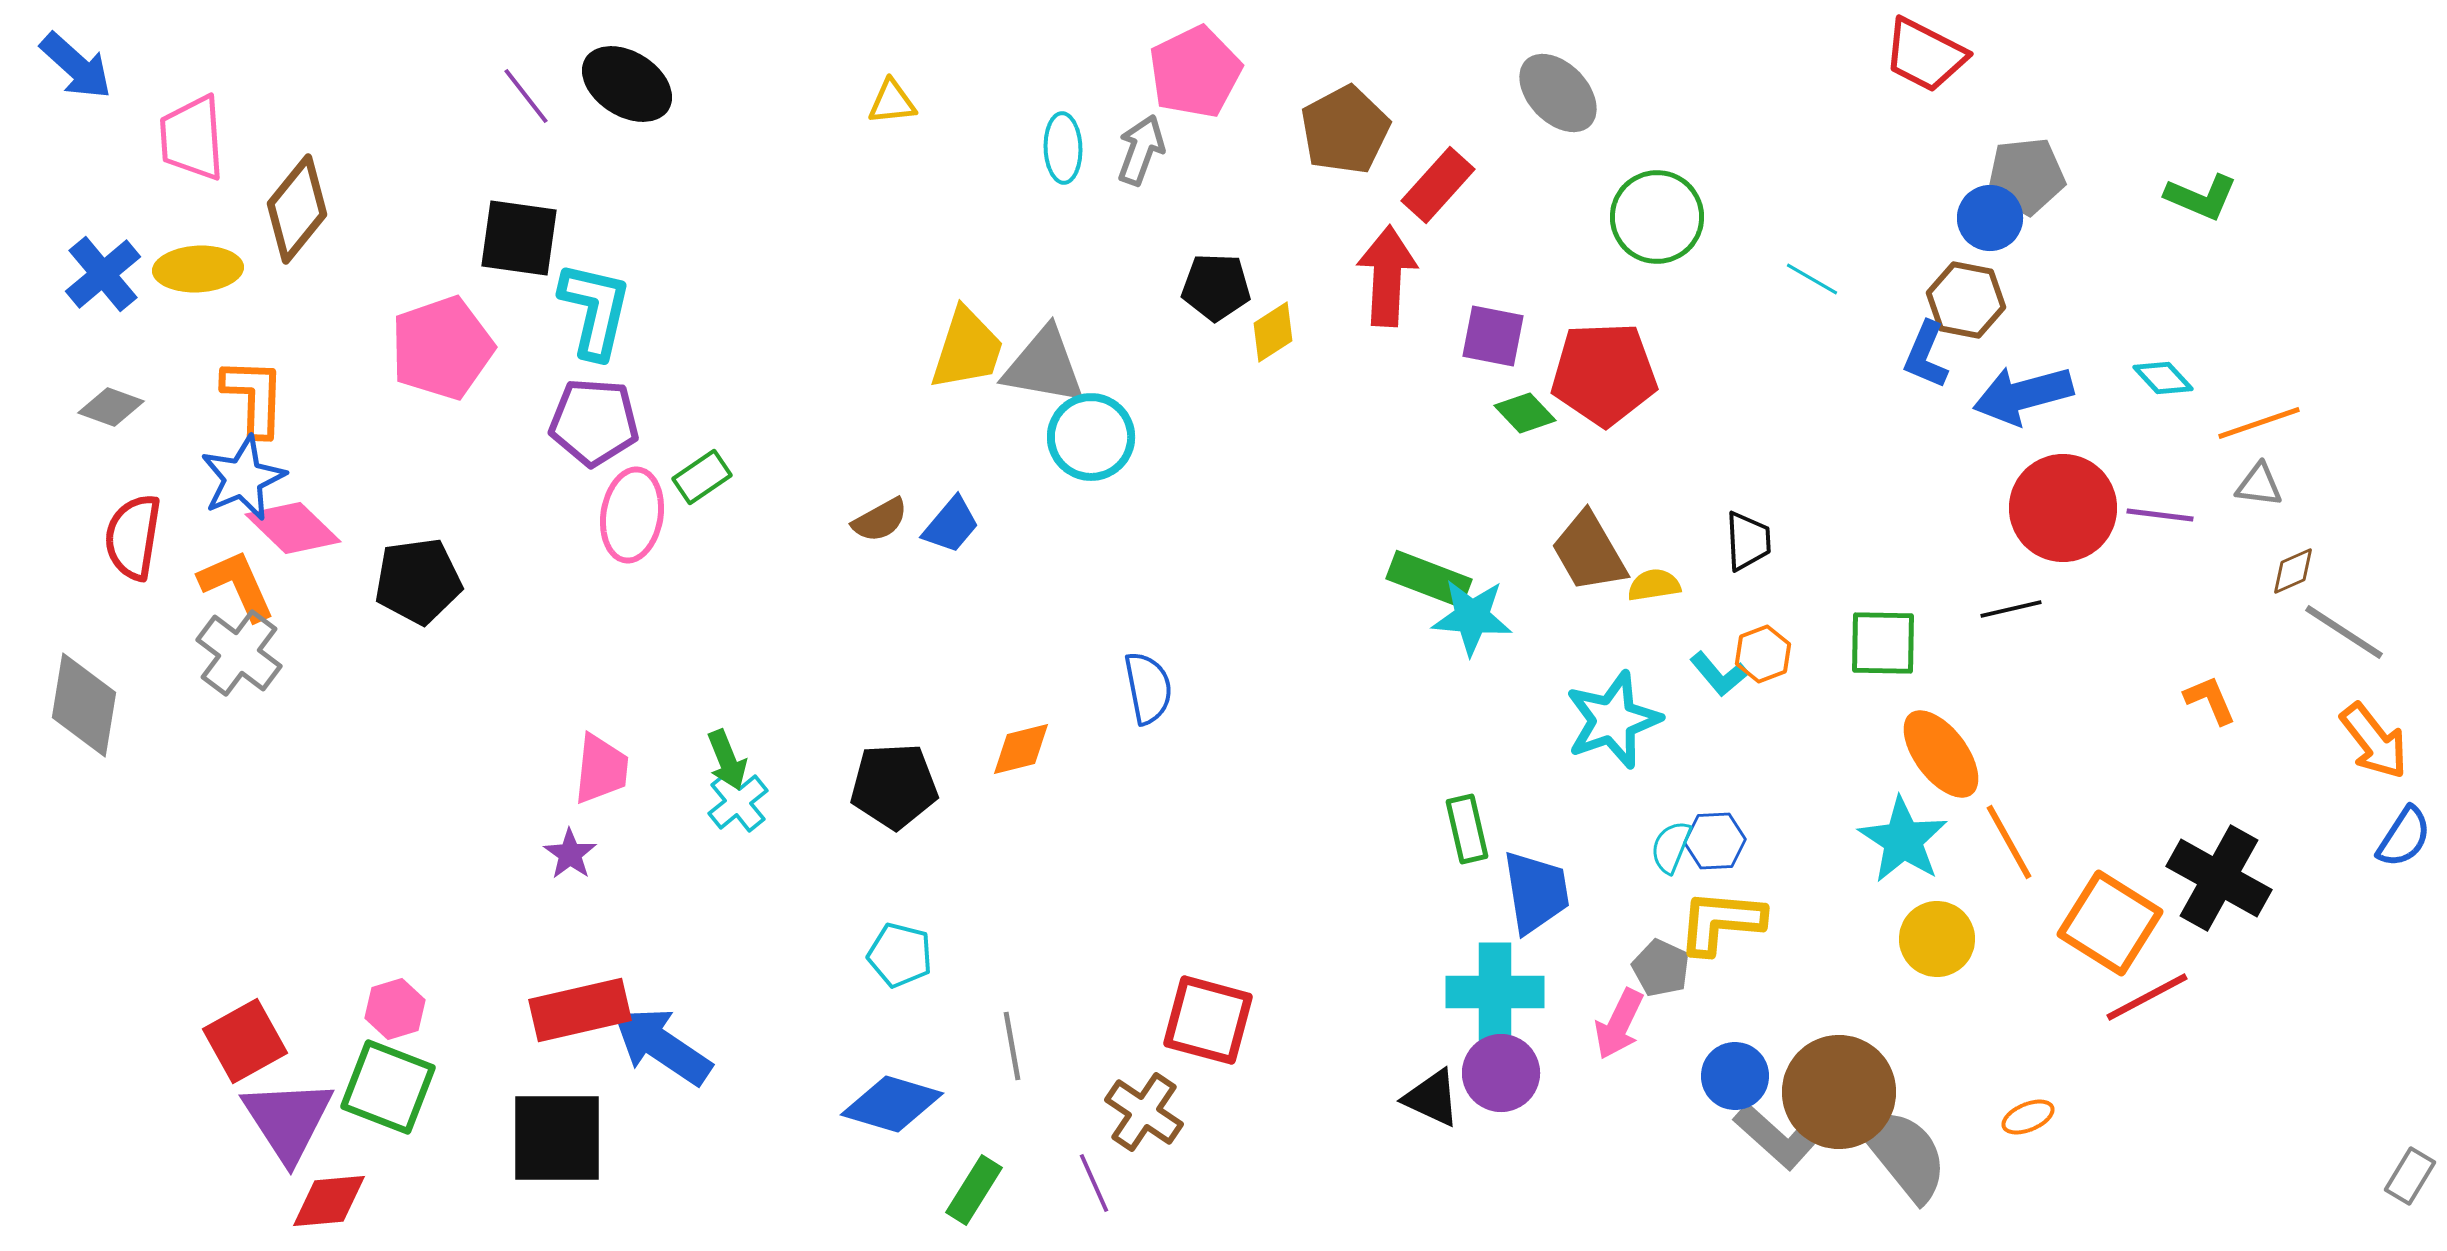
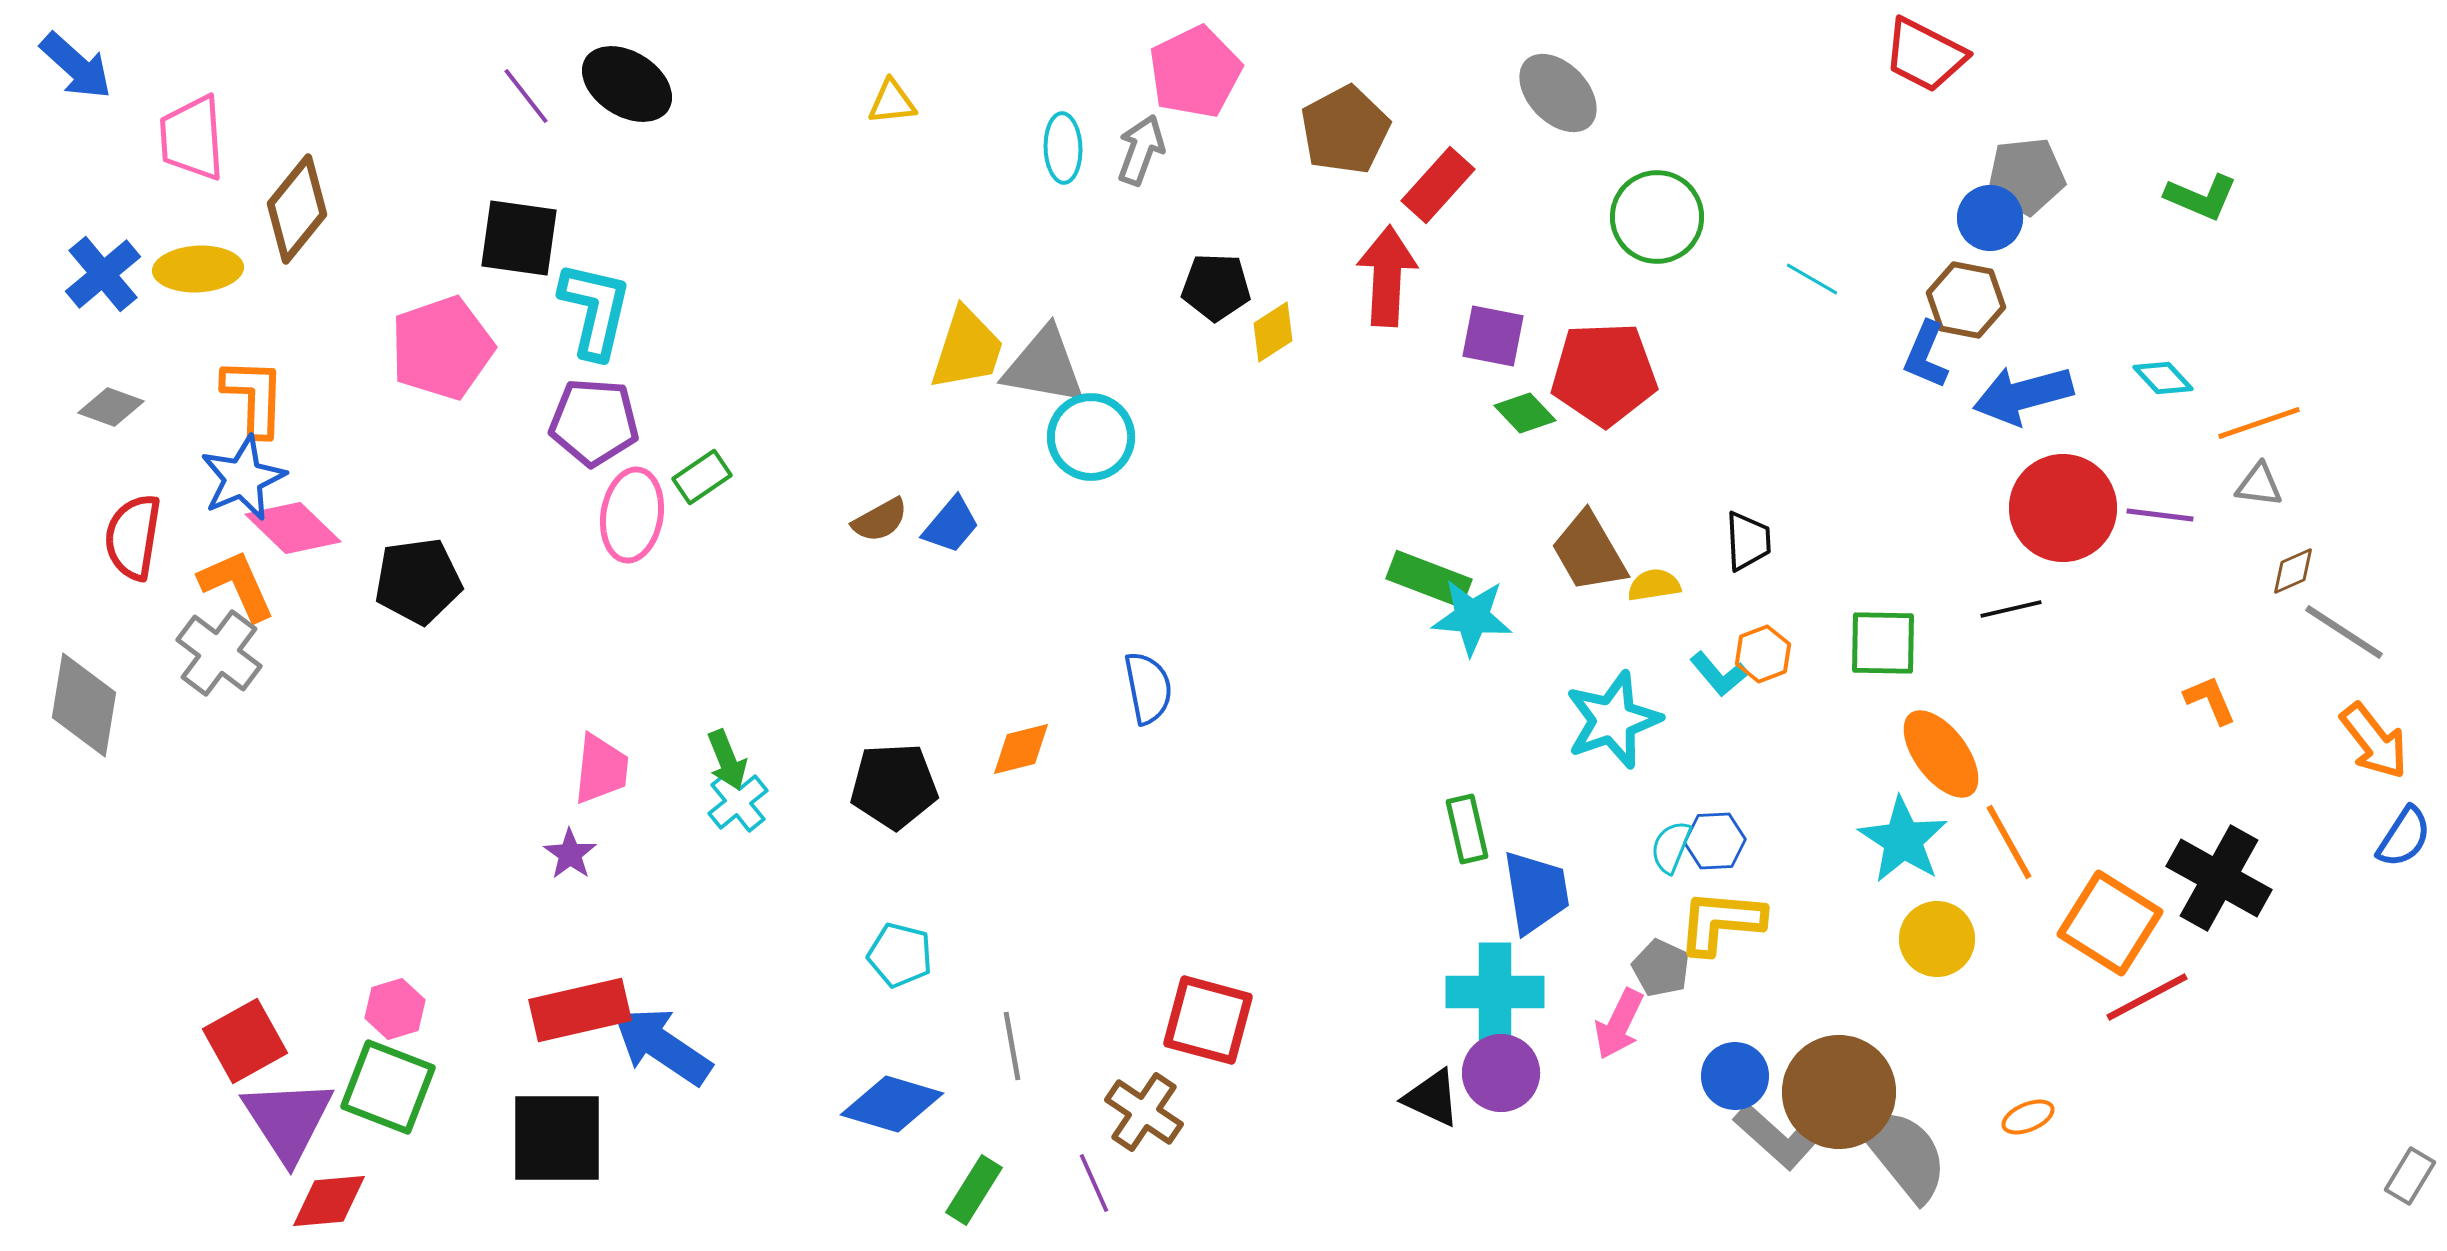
gray cross at (239, 653): moved 20 px left
